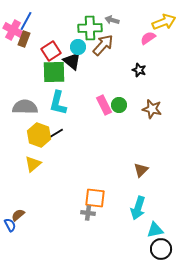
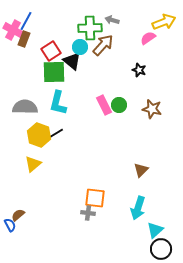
cyan circle: moved 2 px right
cyan triangle: rotated 30 degrees counterclockwise
